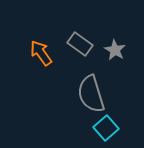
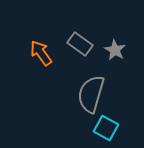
gray semicircle: rotated 33 degrees clockwise
cyan square: rotated 20 degrees counterclockwise
